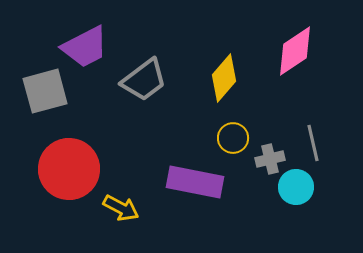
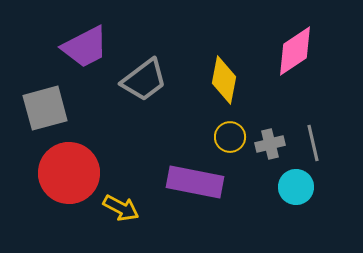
yellow diamond: moved 2 px down; rotated 30 degrees counterclockwise
gray square: moved 17 px down
yellow circle: moved 3 px left, 1 px up
gray cross: moved 15 px up
red circle: moved 4 px down
